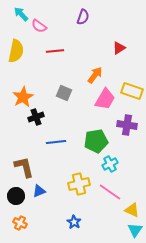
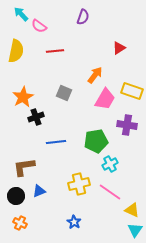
brown L-shape: rotated 85 degrees counterclockwise
